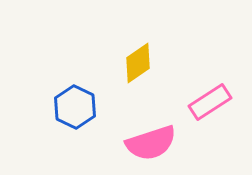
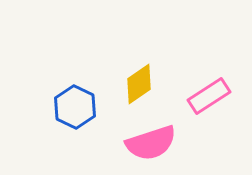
yellow diamond: moved 1 px right, 21 px down
pink rectangle: moved 1 px left, 6 px up
